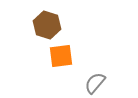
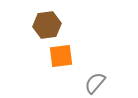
brown hexagon: rotated 24 degrees counterclockwise
